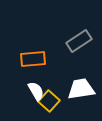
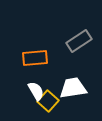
orange rectangle: moved 2 px right, 1 px up
white trapezoid: moved 8 px left, 1 px up
yellow square: moved 1 px left
